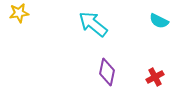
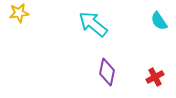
cyan semicircle: rotated 30 degrees clockwise
